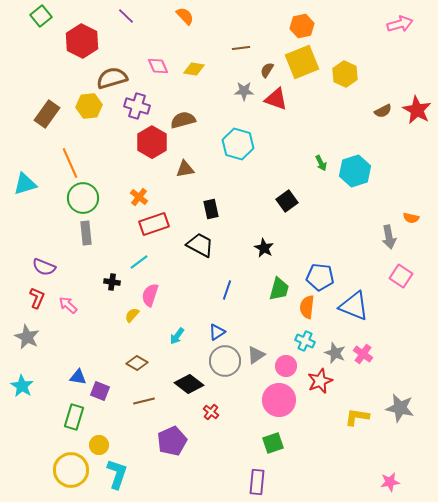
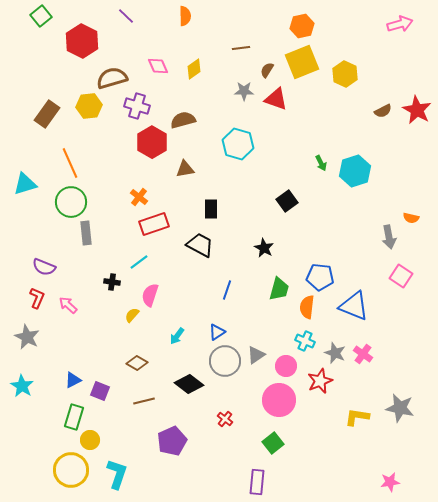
orange semicircle at (185, 16): rotated 42 degrees clockwise
yellow diamond at (194, 69): rotated 45 degrees counterclockwise
green circle at (83, 198): moved 12 px left, 4 px down
black rectangle at (211, 209): rotated 12 degrees clockwise
blue triangle at (78, 377): moved 5 px left, 3 px down; rotated 36 degrees counterclockwise
red cross at (211, 412): moved 14 px right, 7 px down
green square at (273, 443): rotated 20 degrees counterclockwise
yellow circle at (99, 445): moved 9 px left, 5 px up
